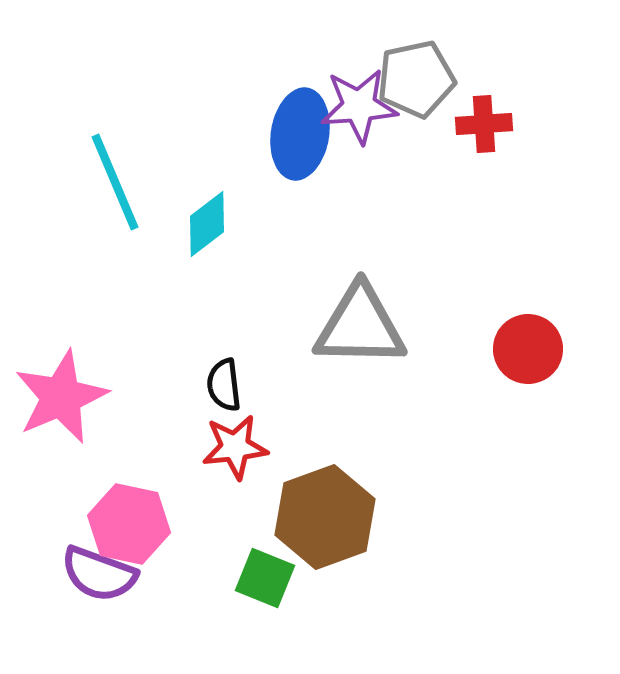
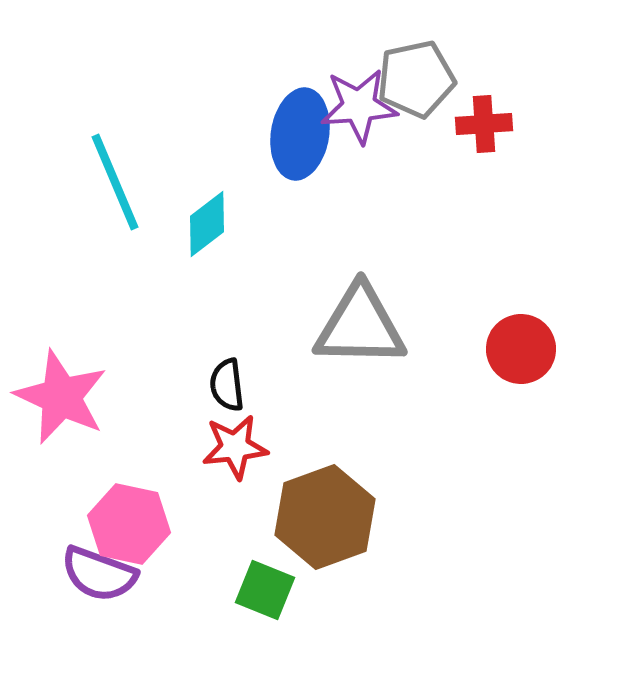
red circle: moved 7 px left
black semicircle: moved 3 px right
pink star: rotated 24 degrees counterclockwise
green square: moved 12 px down
